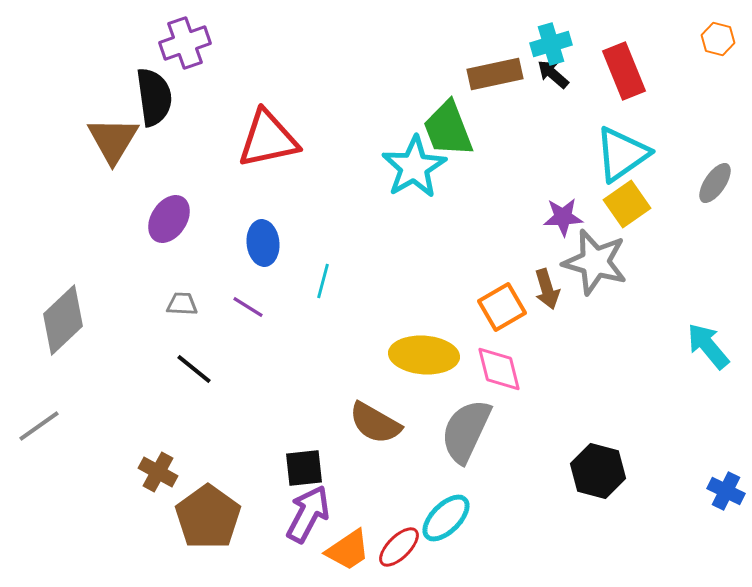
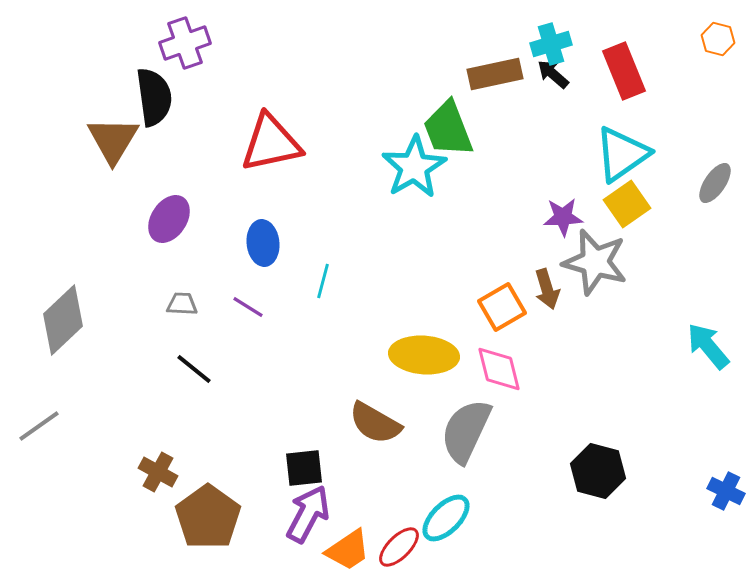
red triangle: moved 3 px right, 4 px down
